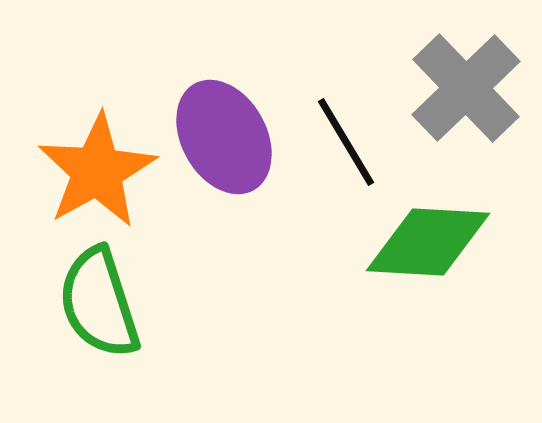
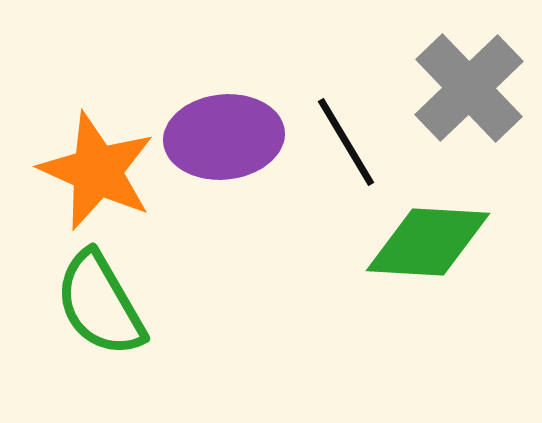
gray cross: moved 3 px right
purple ellipse: rotated 67 degrees counterclockwise
orange star: rotated 19 degrees counterclockwise
green semicircle: moved 1 px right, 1 px down; rotated 12 degrees counterclockwise
